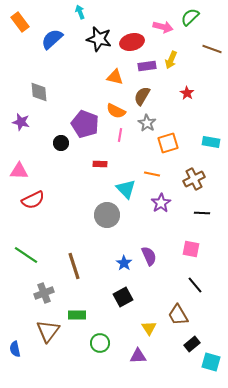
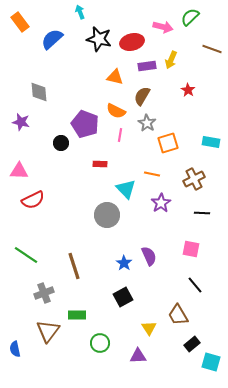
red star at (187, 93): moved 1 px right, 3 px up
